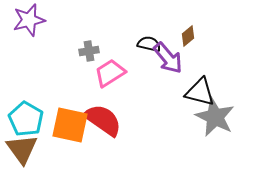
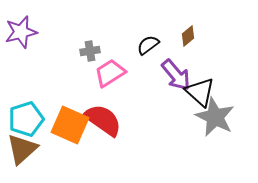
purple star: moved 8 px left, 12 px down
black semicircle: moved 1 px left, 1 px down; rotated 50 degrees counterclockwise
gray cross: moved 1 px right
purple arrow: moved 8 px right, 17 px down
black triangle: rotated 28 degrees clockwise
cyan pentagon: rotated 24 degrees clockwise
orange square: rotated 12 degrees clockwise
brown triangle: rotated 24 degrees clockwise
